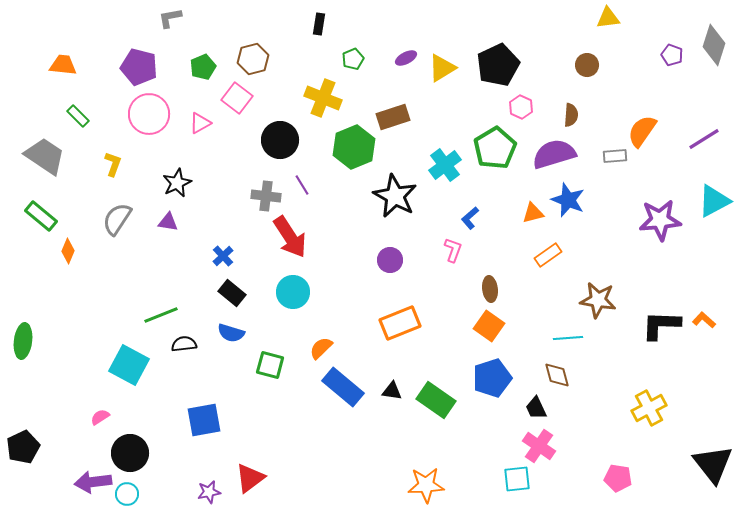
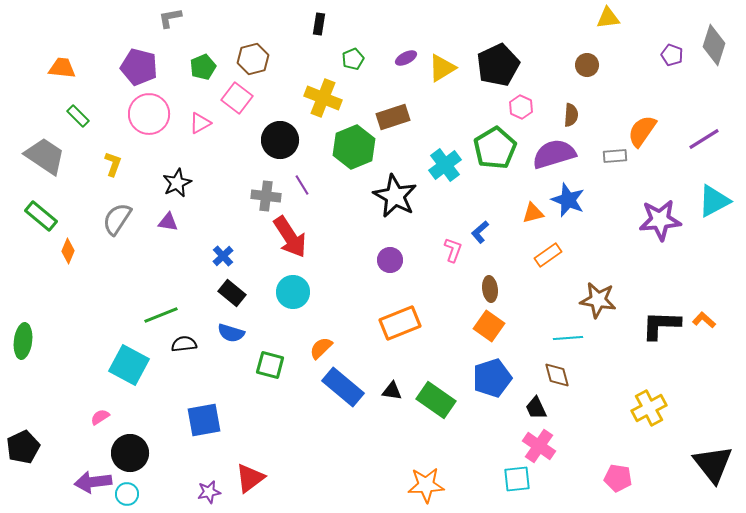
orange trapezoid at (63, 65): moved 1 px left, 3 px down
blue L-shape at (470, 218): moved 10 px right, 14 px down
